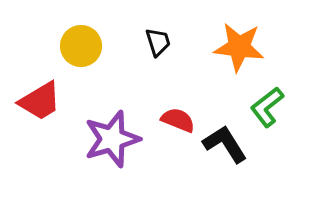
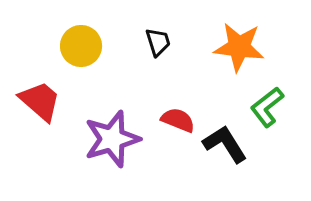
red trapezoid: rotated 108 degrees counterclockwise
